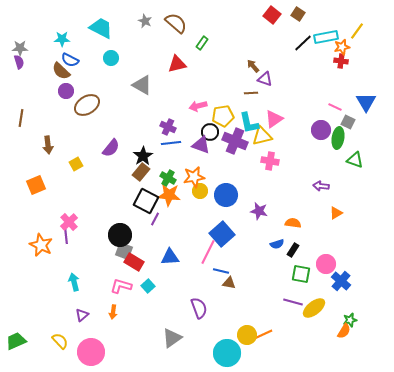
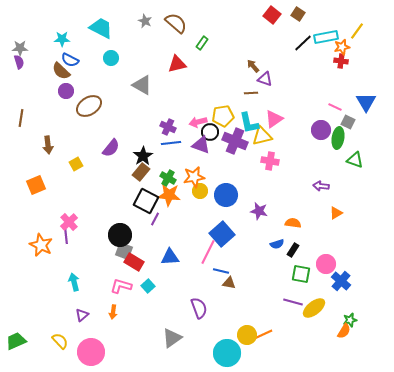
brown ellipse at (87, 105): moved 2 px right, 1 px down
pink arrow at (198, 106): moved 16 px down
